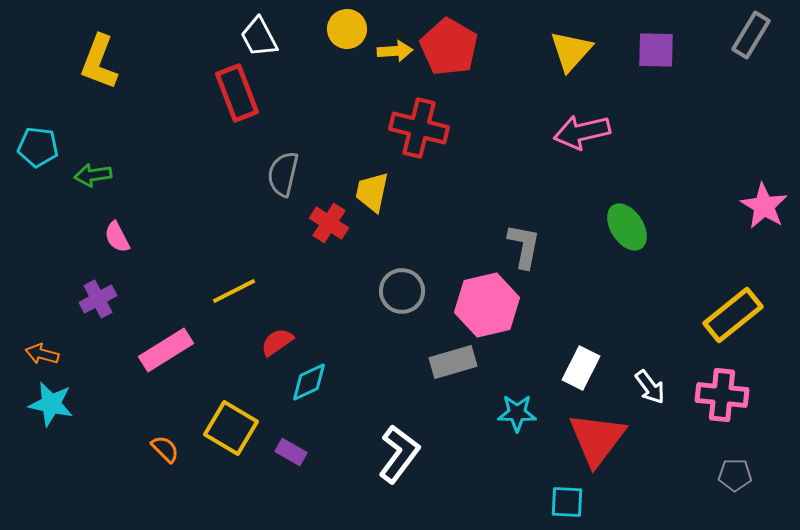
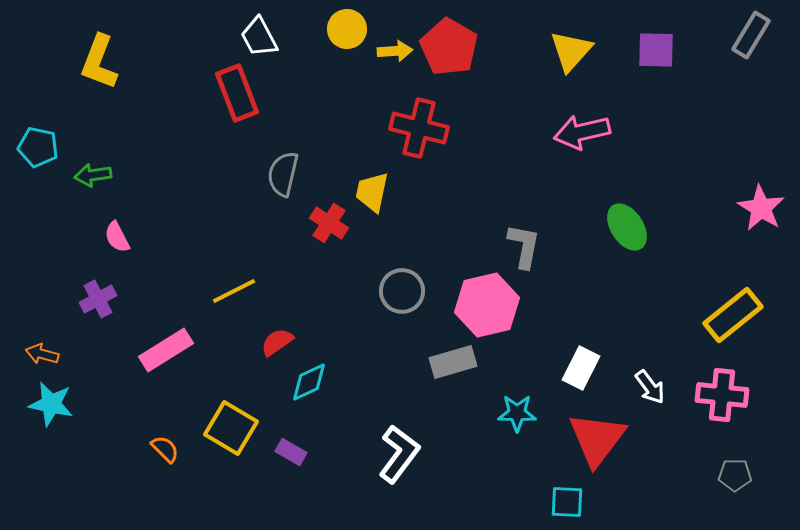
cyan pentagon at (38, 147): rotated 6 degrees clockwise
pink star at (764, 206): moved 3 px left, 2 px down
